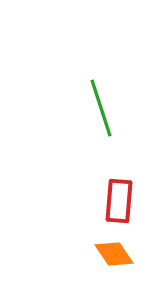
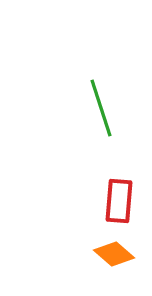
orange diamond: rotated 15 degrees counterclockwise
